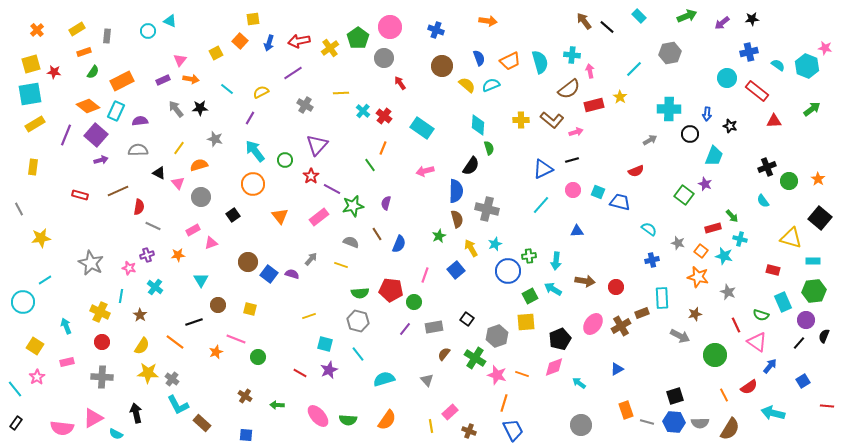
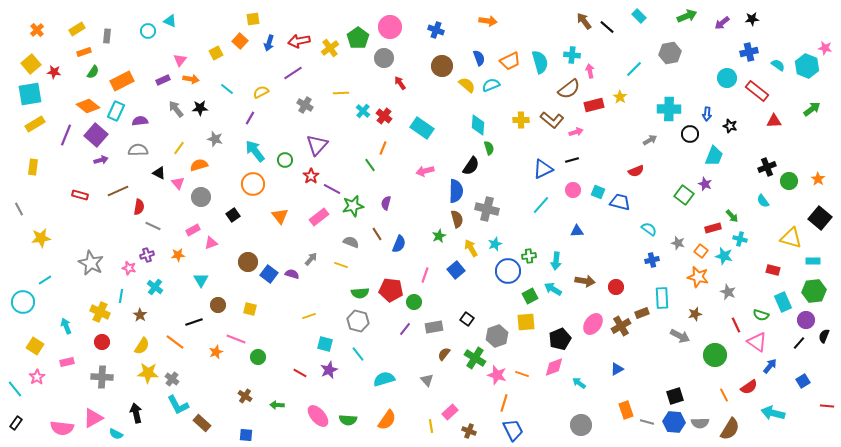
yellow square at (31, 64): rotated 24 degrees counterclockwise
